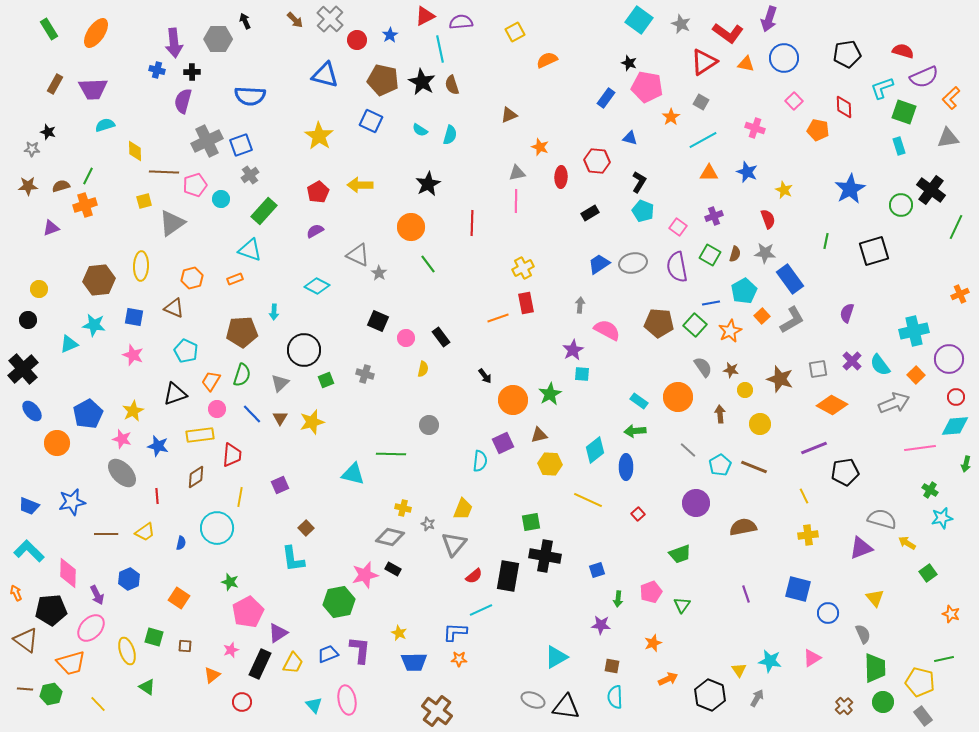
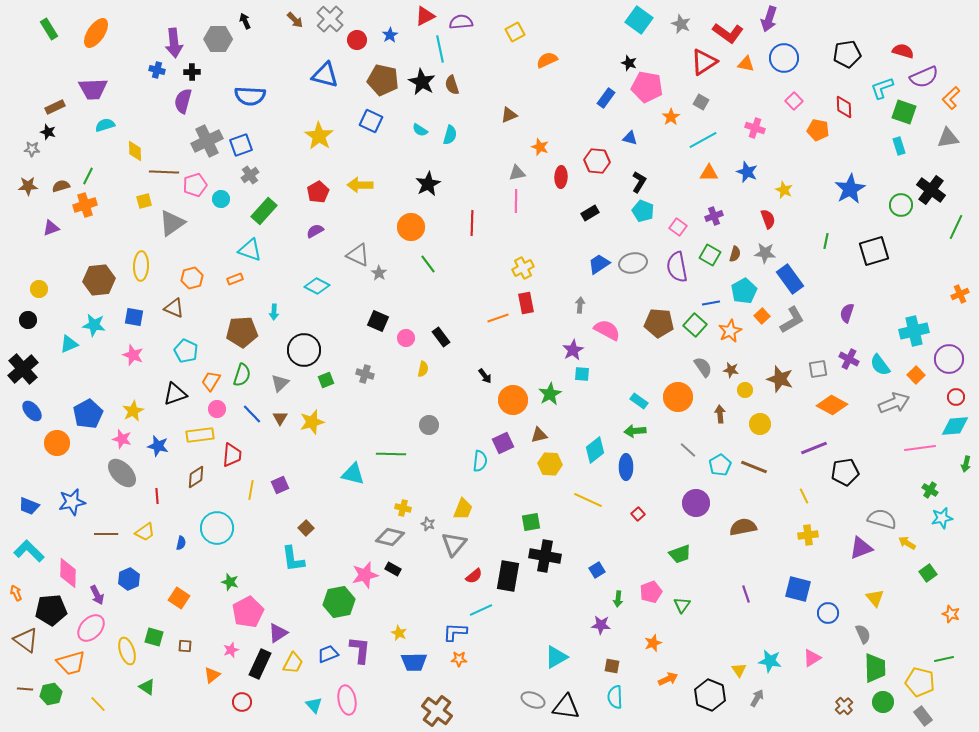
brown rectangle at (55, 84): moved 23 px down; rotated 36 degrees clockwise
purple cross at (852, 361): moved 3 px left, 2 px up; rotated 18 degrees counterclockwise
yellow line at (240, 497): moved 11 px right, 7 px up
blue square at (597, 570): rotated 14 degrees counterclockwise
